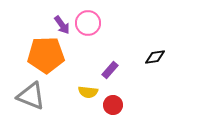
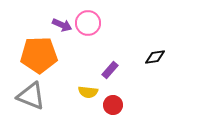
purple arrow: rotated 30 degrees counterclockwise
orange pentagon: moved 7 px left
